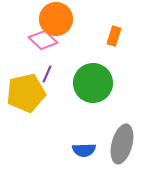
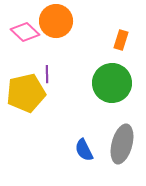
orange circle: moved 2 px down
orange rectangle: moved 7 px right, 4 px down
pink diamond: moved 18 px left, 8 px up
purple line: rotated 24 degrees counterclockwise
green circle: moved 19 px right
blue semicircle: rotated 65 degrees clockwise
